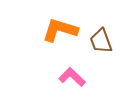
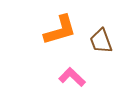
orange L-shape: rotated 147 degrees clockwise
